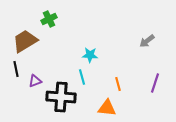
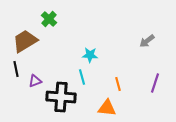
green cross: rotated 21 degrees counterclockwise
